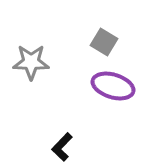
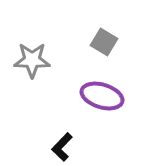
gray star: moved 1 px right, 2 px up
purple ellipse: moved 11 px left, 10 px down
